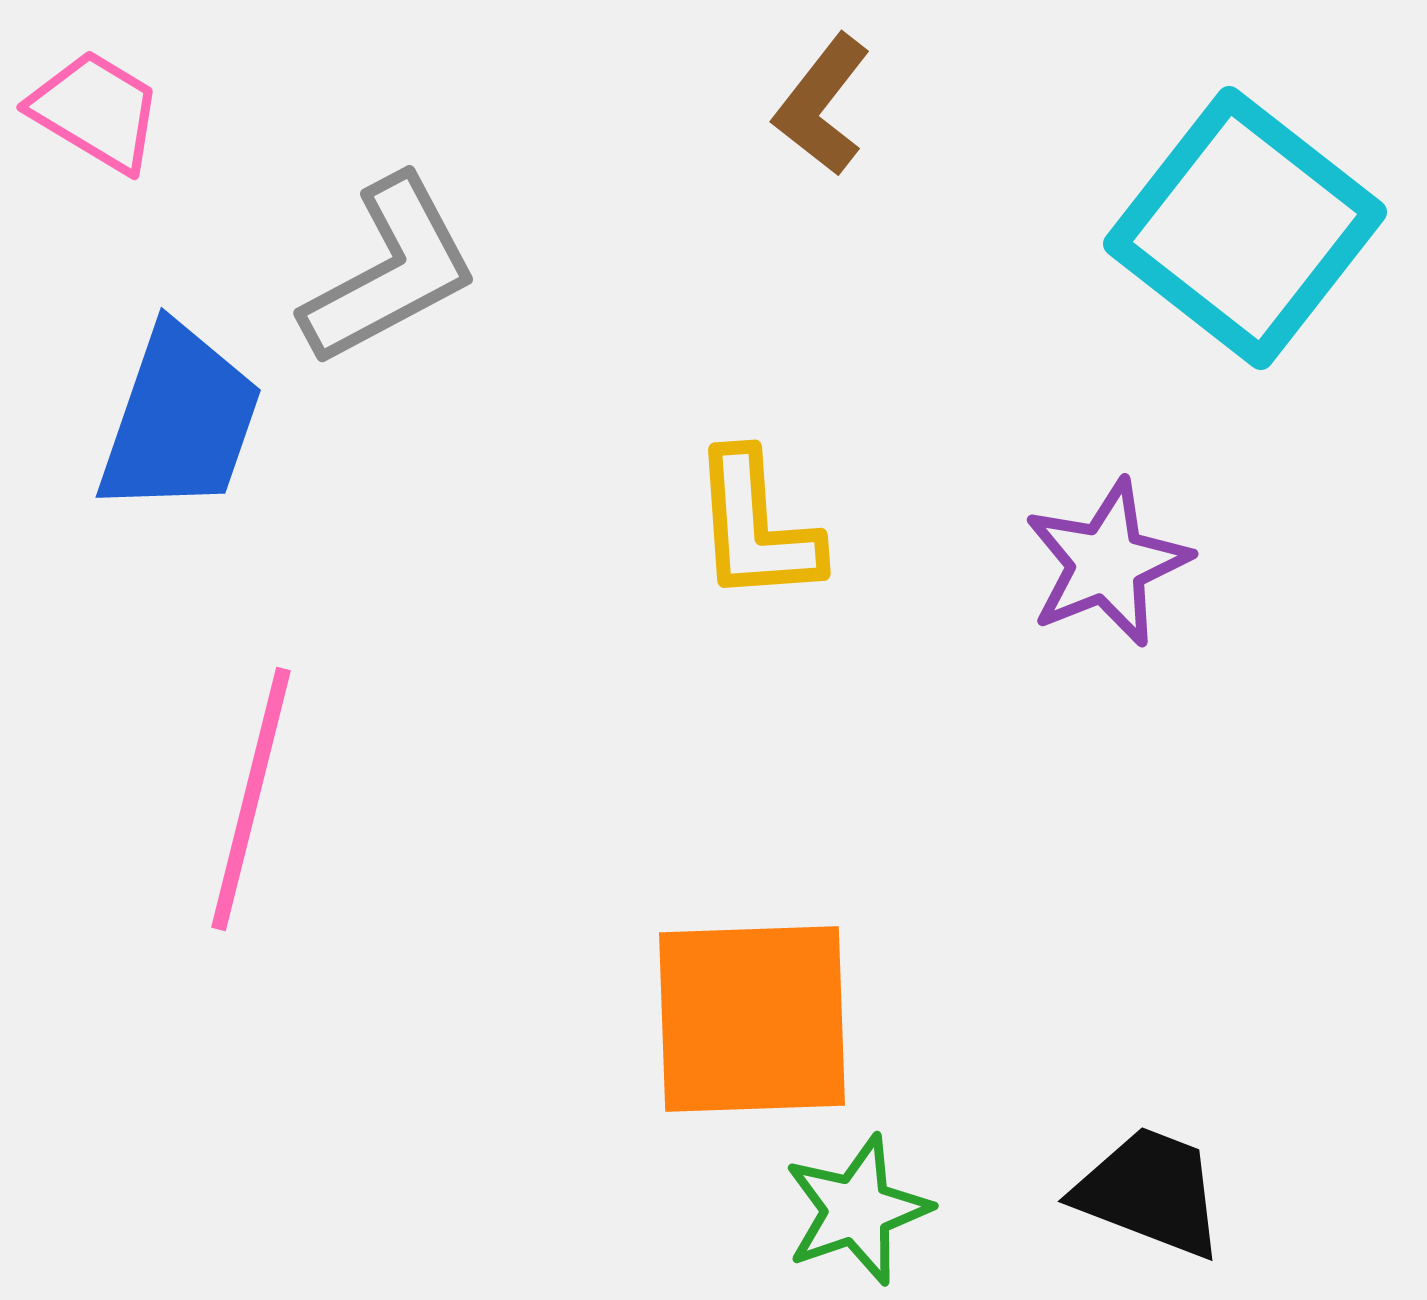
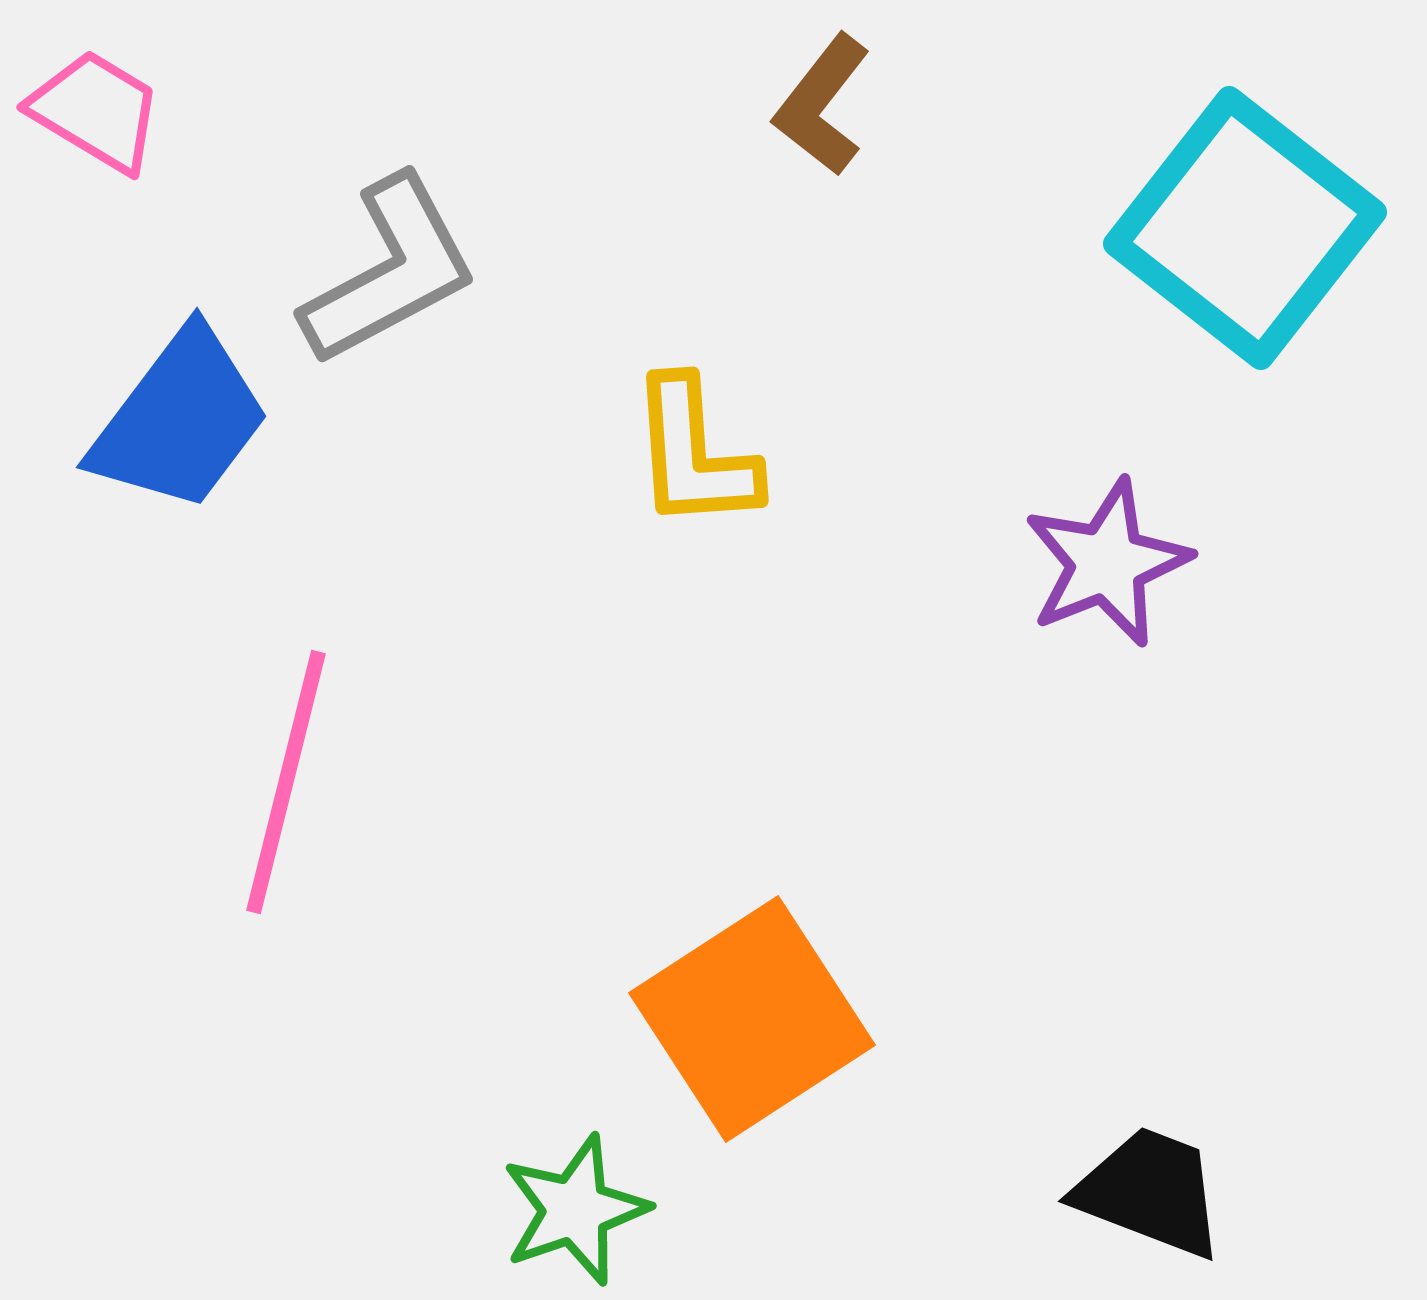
blue trapezoid: rotated 18 degrees clockwise
yellow L-shape: moved 62 px left, 73 px up
pink line: moved 35 px right, 17 px up
orange square: rotated 31 degrees counterclockwise
green star: moved 282 px left
